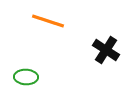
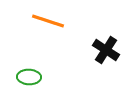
green ellipse: moved 3 px right
